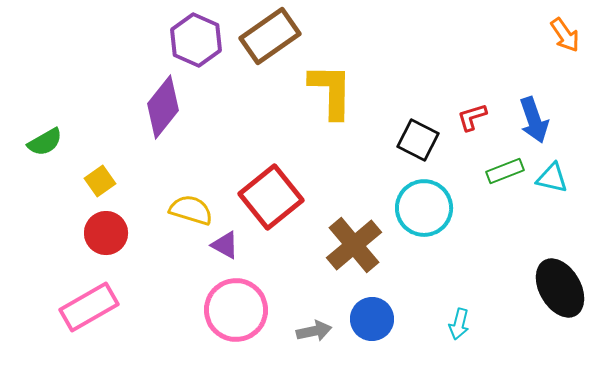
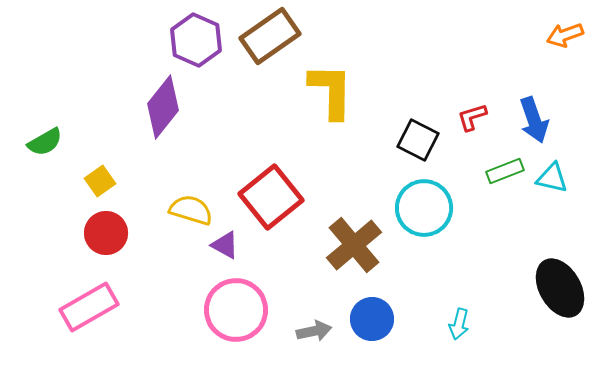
orange arrow: rotated 105 degrees clockwise
